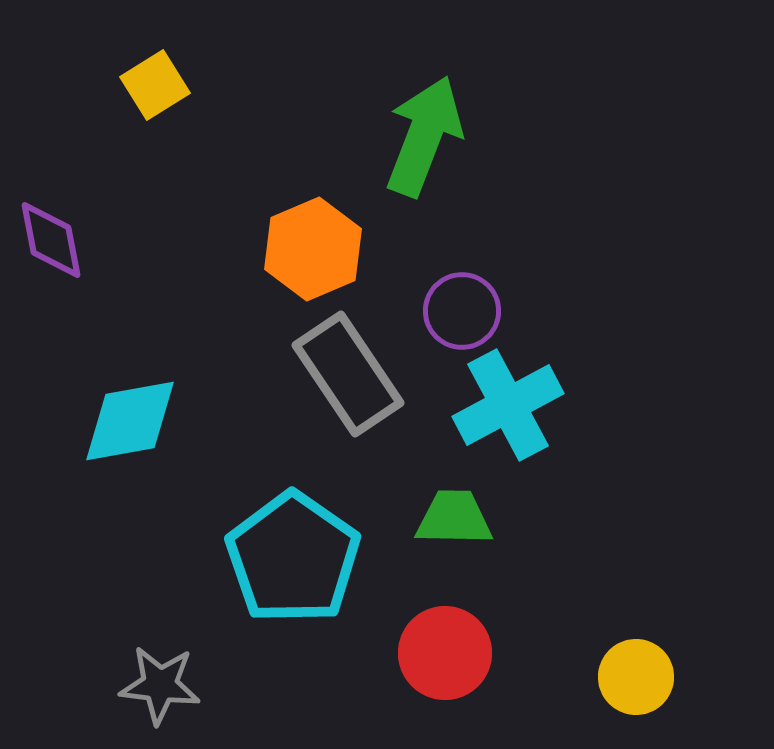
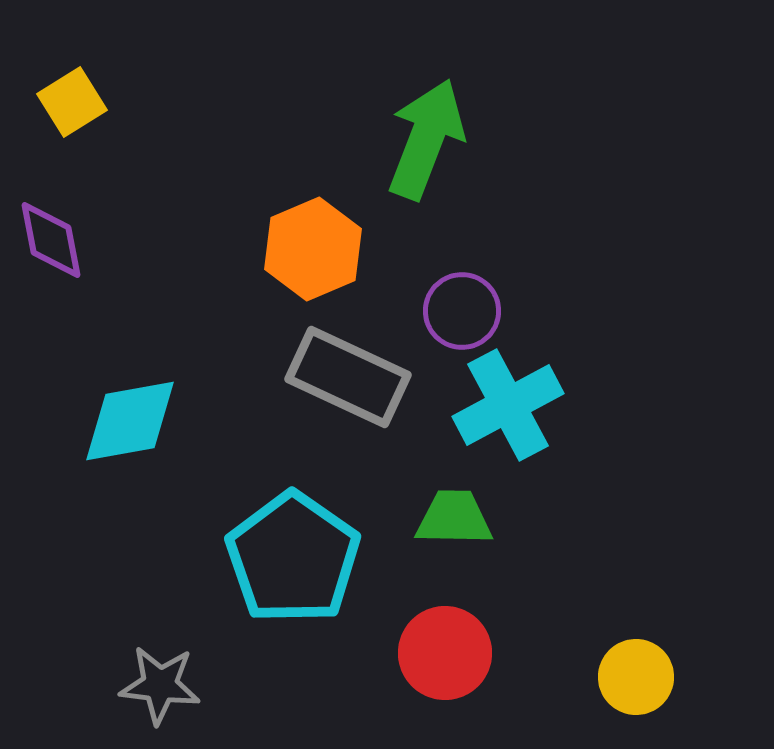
yellow square: moved 83 px left, 17 px down
green arrow: moved 2 px right, 3 px down
gray rectangle: moved 3 px down; rotated 31 degrees counterclockwise
